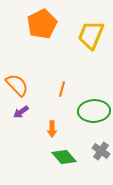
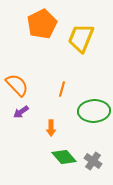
yellow trapezoid: moved 10 px left, 3 px down
orange arrow: moved 1 px left, 1 px up
gray cross: moved 8 px left, 10 px down
